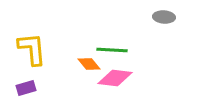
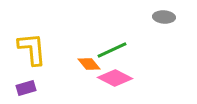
green line: rotated 28 degrees counterclockwise
pink diamond: rotated 20 degrees clockwise
